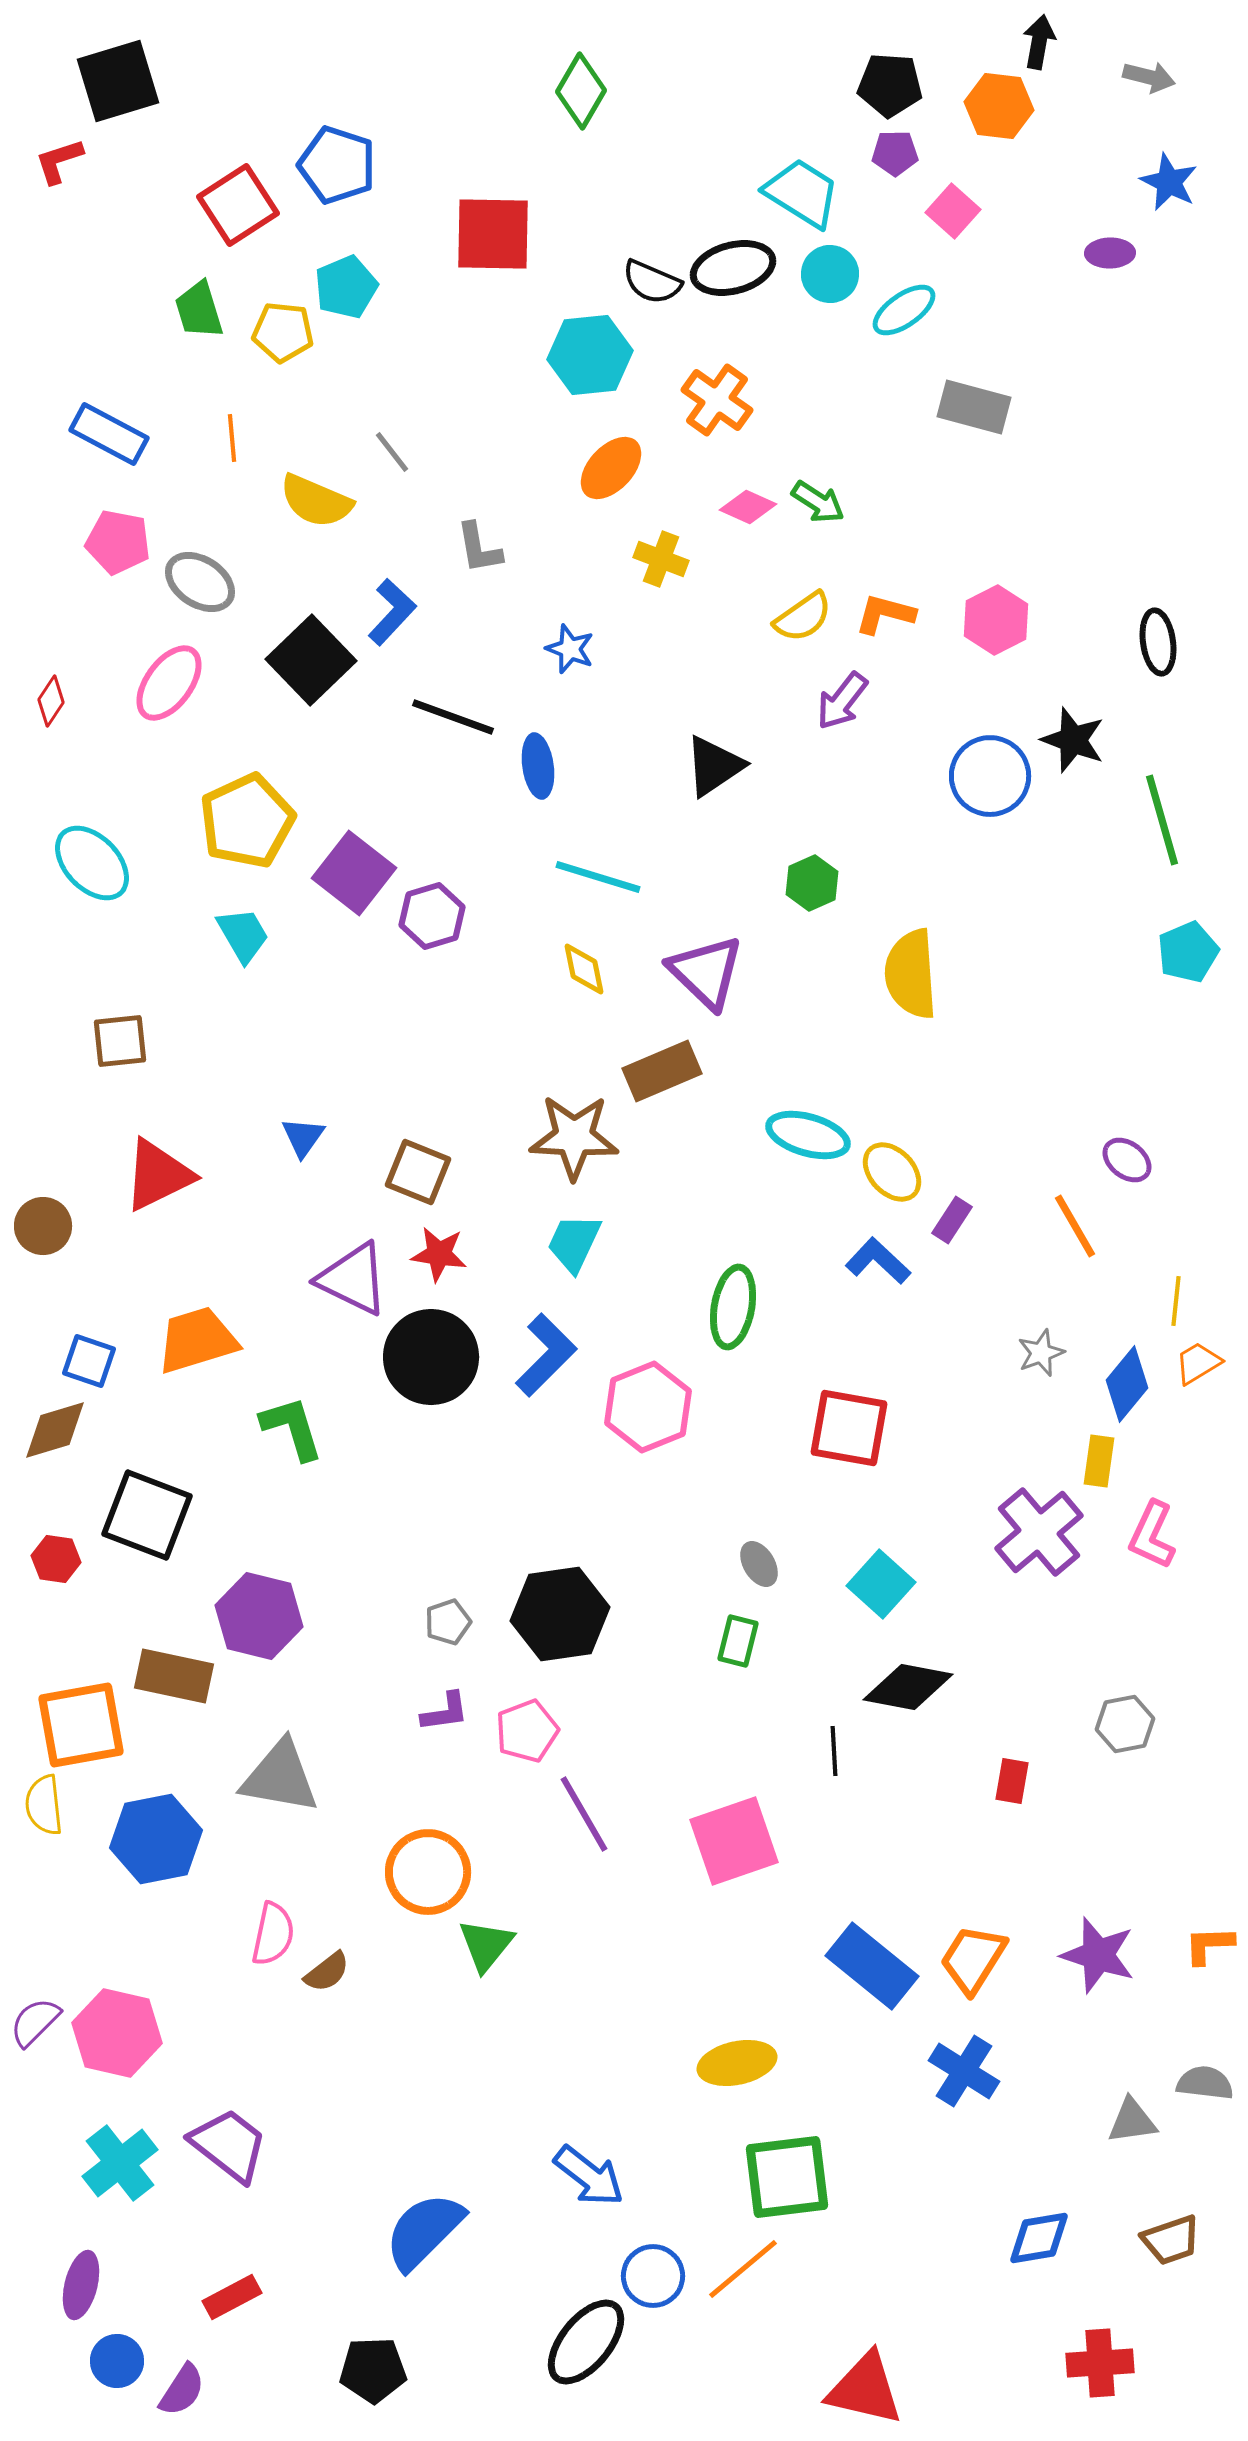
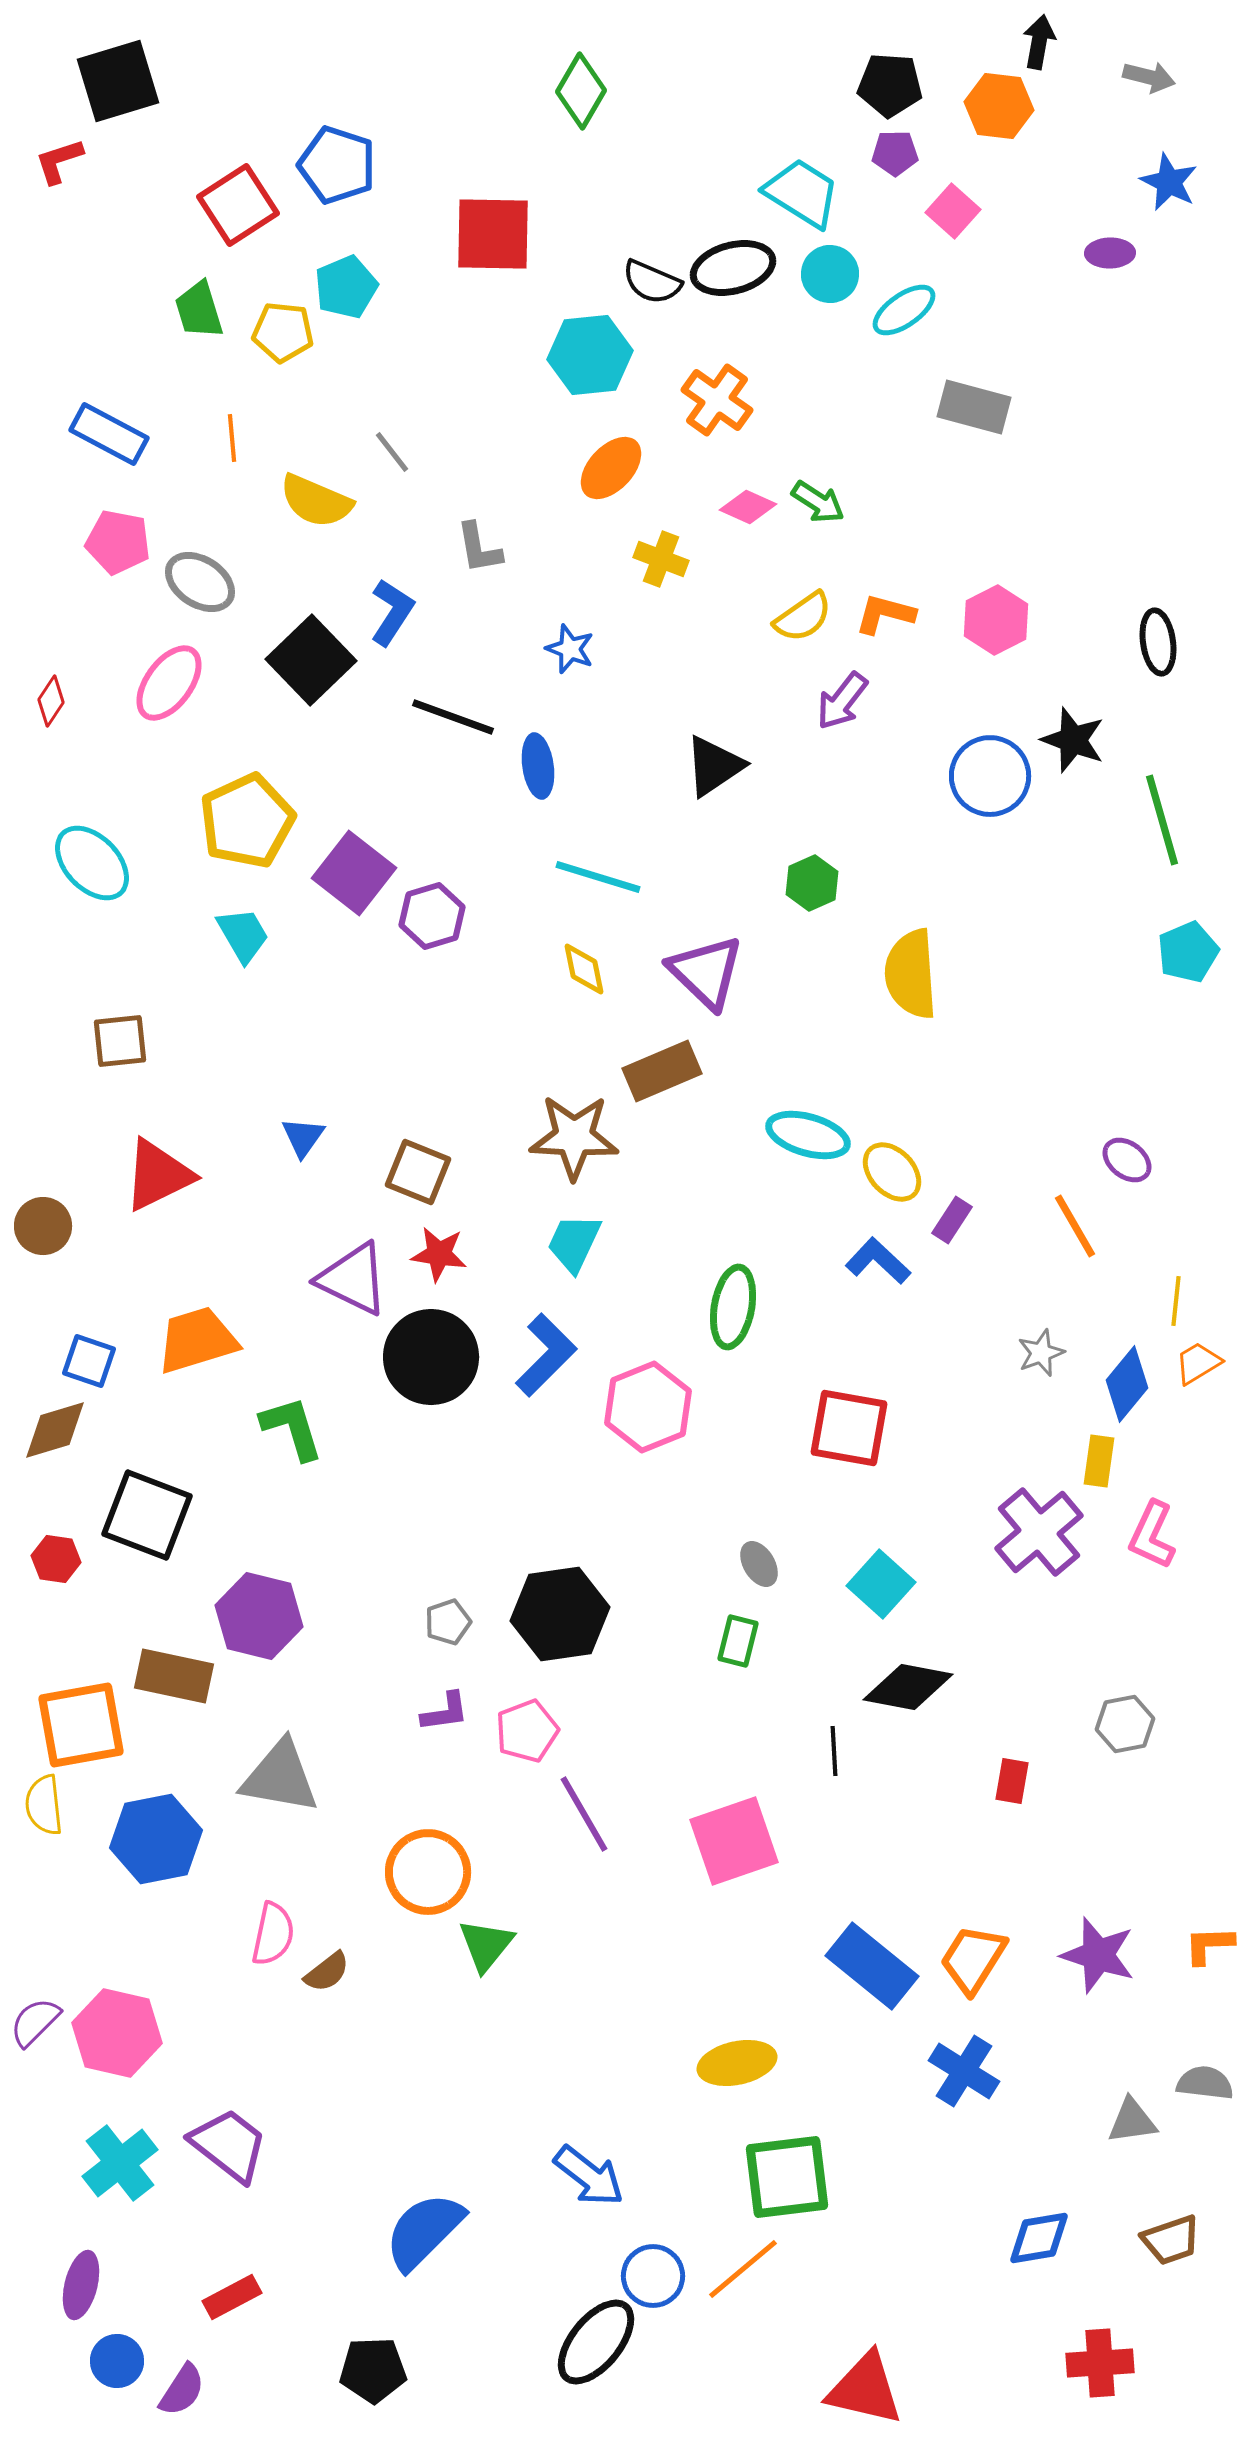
blue L-shape at (392, 612): rotated 10 degrees counterclockwise
black ellipse at (586, 2342): moved 10 px right
